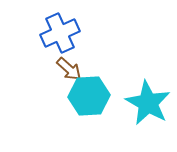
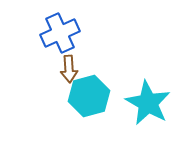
brown arrow: rotated 44 degrees clockwise
cyan hexagon: rotated 12 degrees counterclockwise
